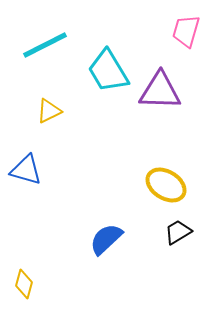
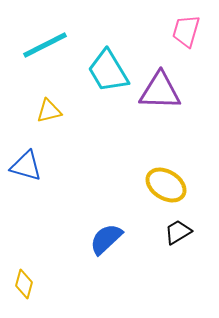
yellow triangle: rotated 12 degrees clockwise
blue triangle: moved 4 px up
